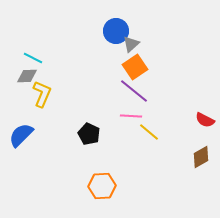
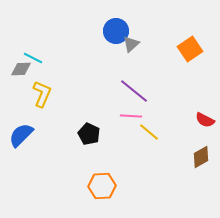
orange square: moved 55 px right, 18 px up
gray diamond: moved 6 px left, 7 px up
